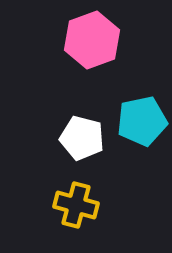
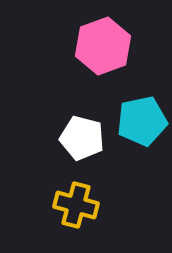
pink hexagon: moved 11 px right, 6 px down
